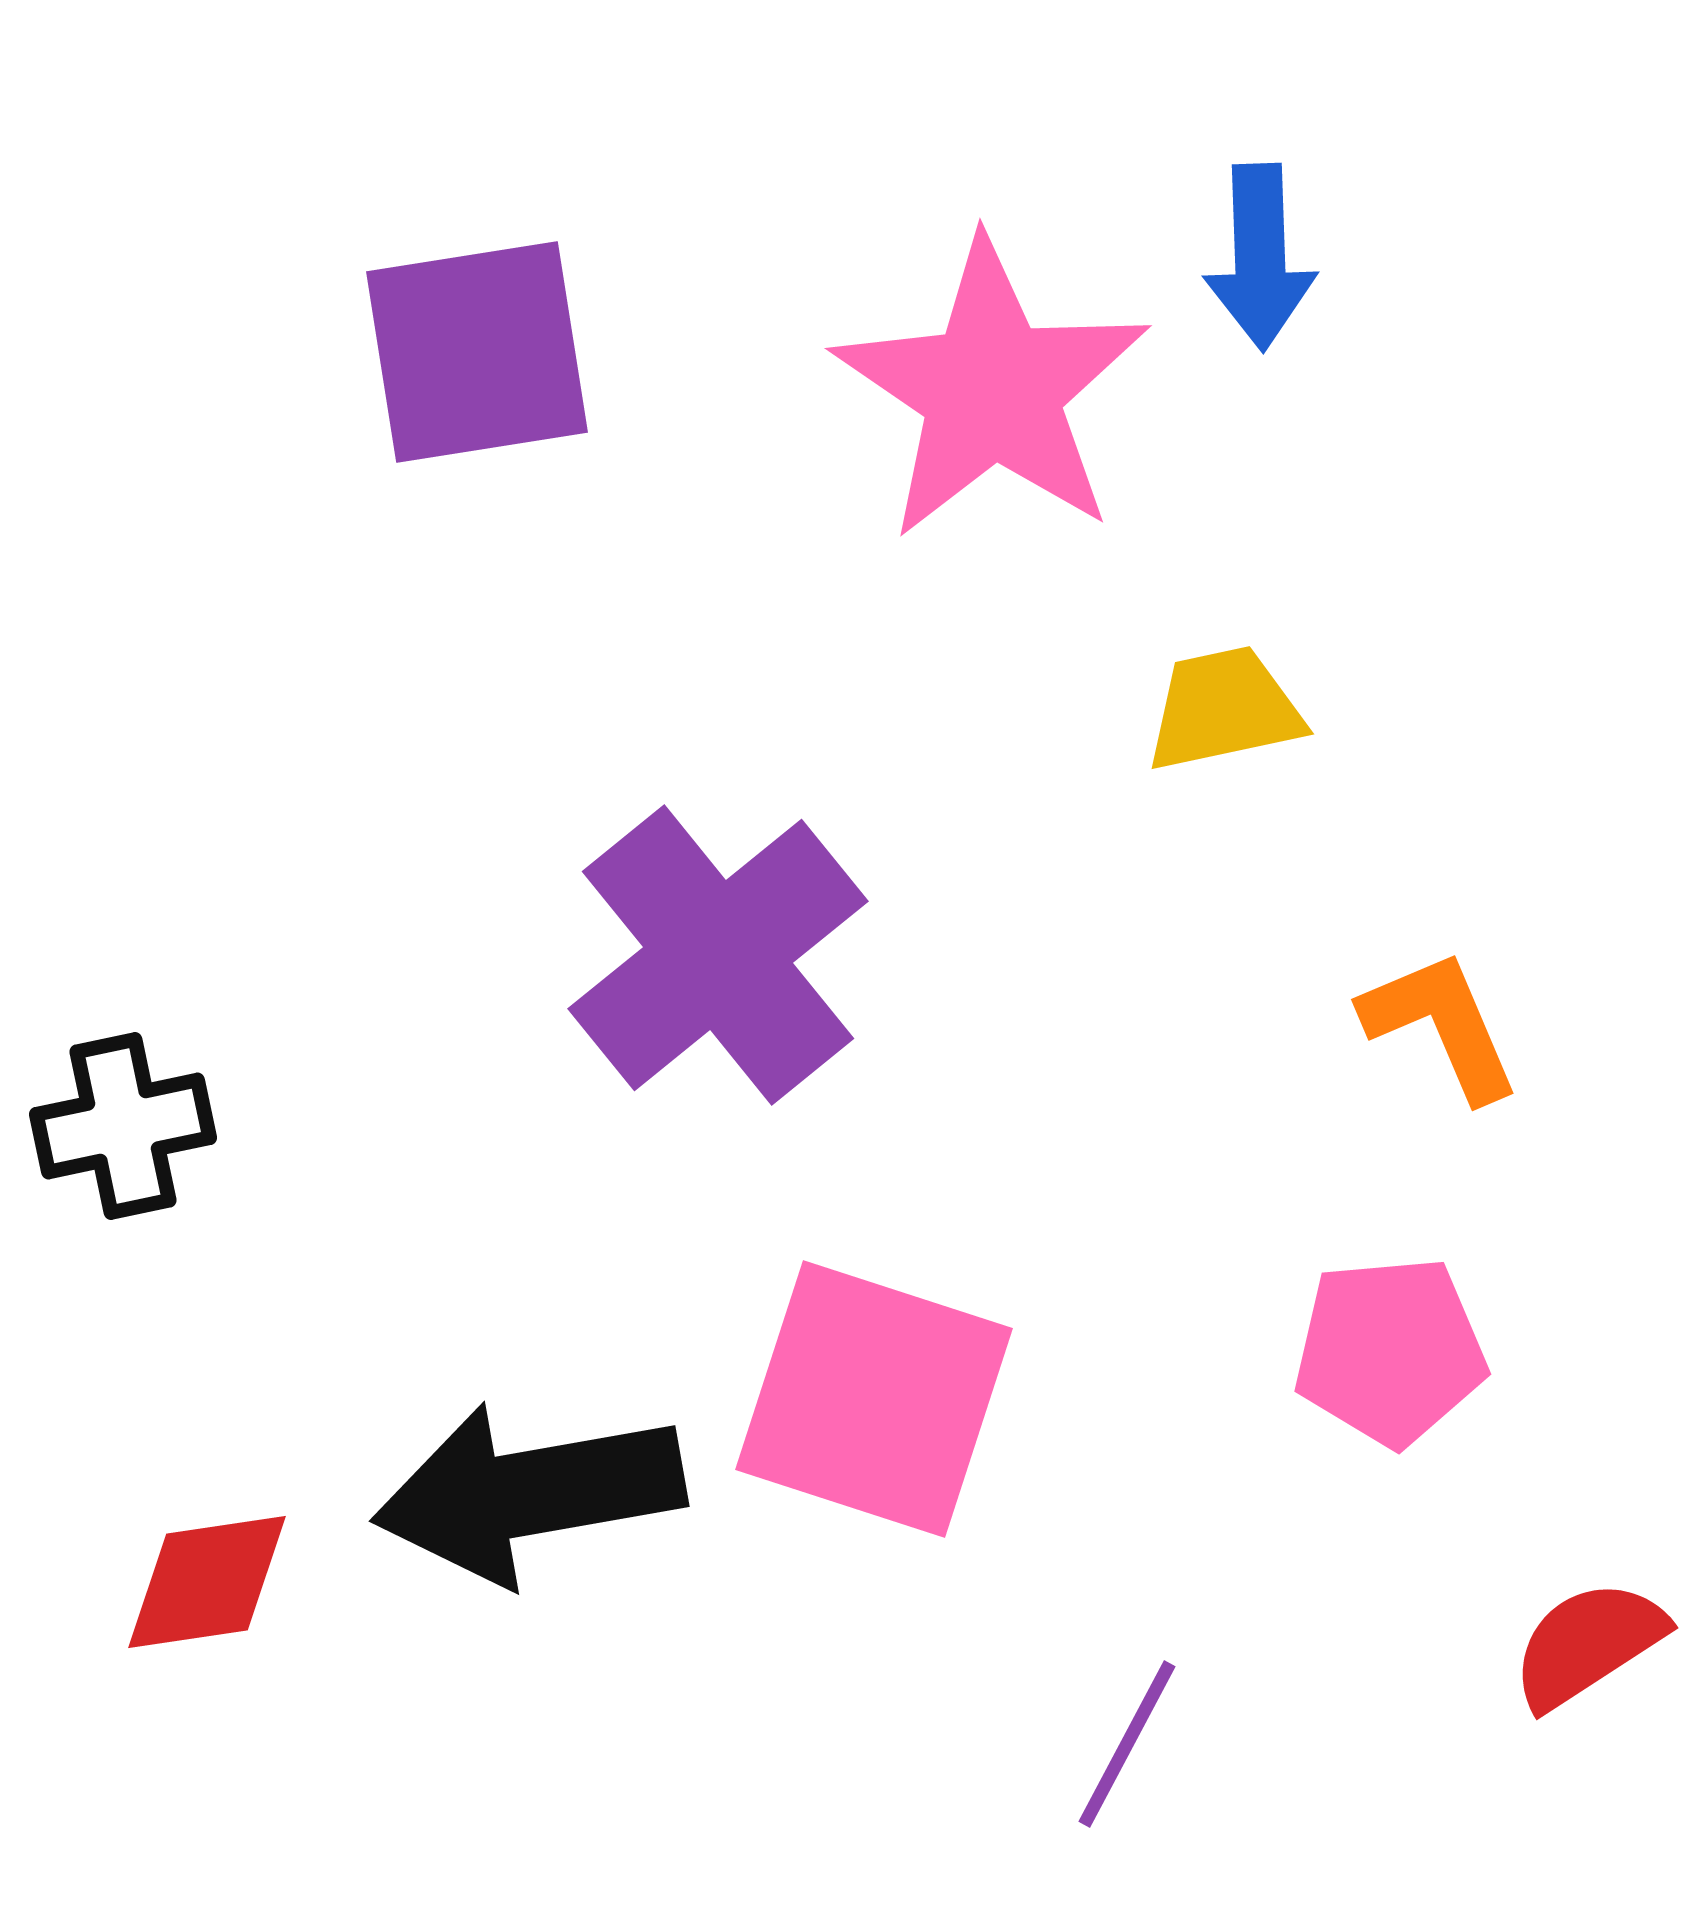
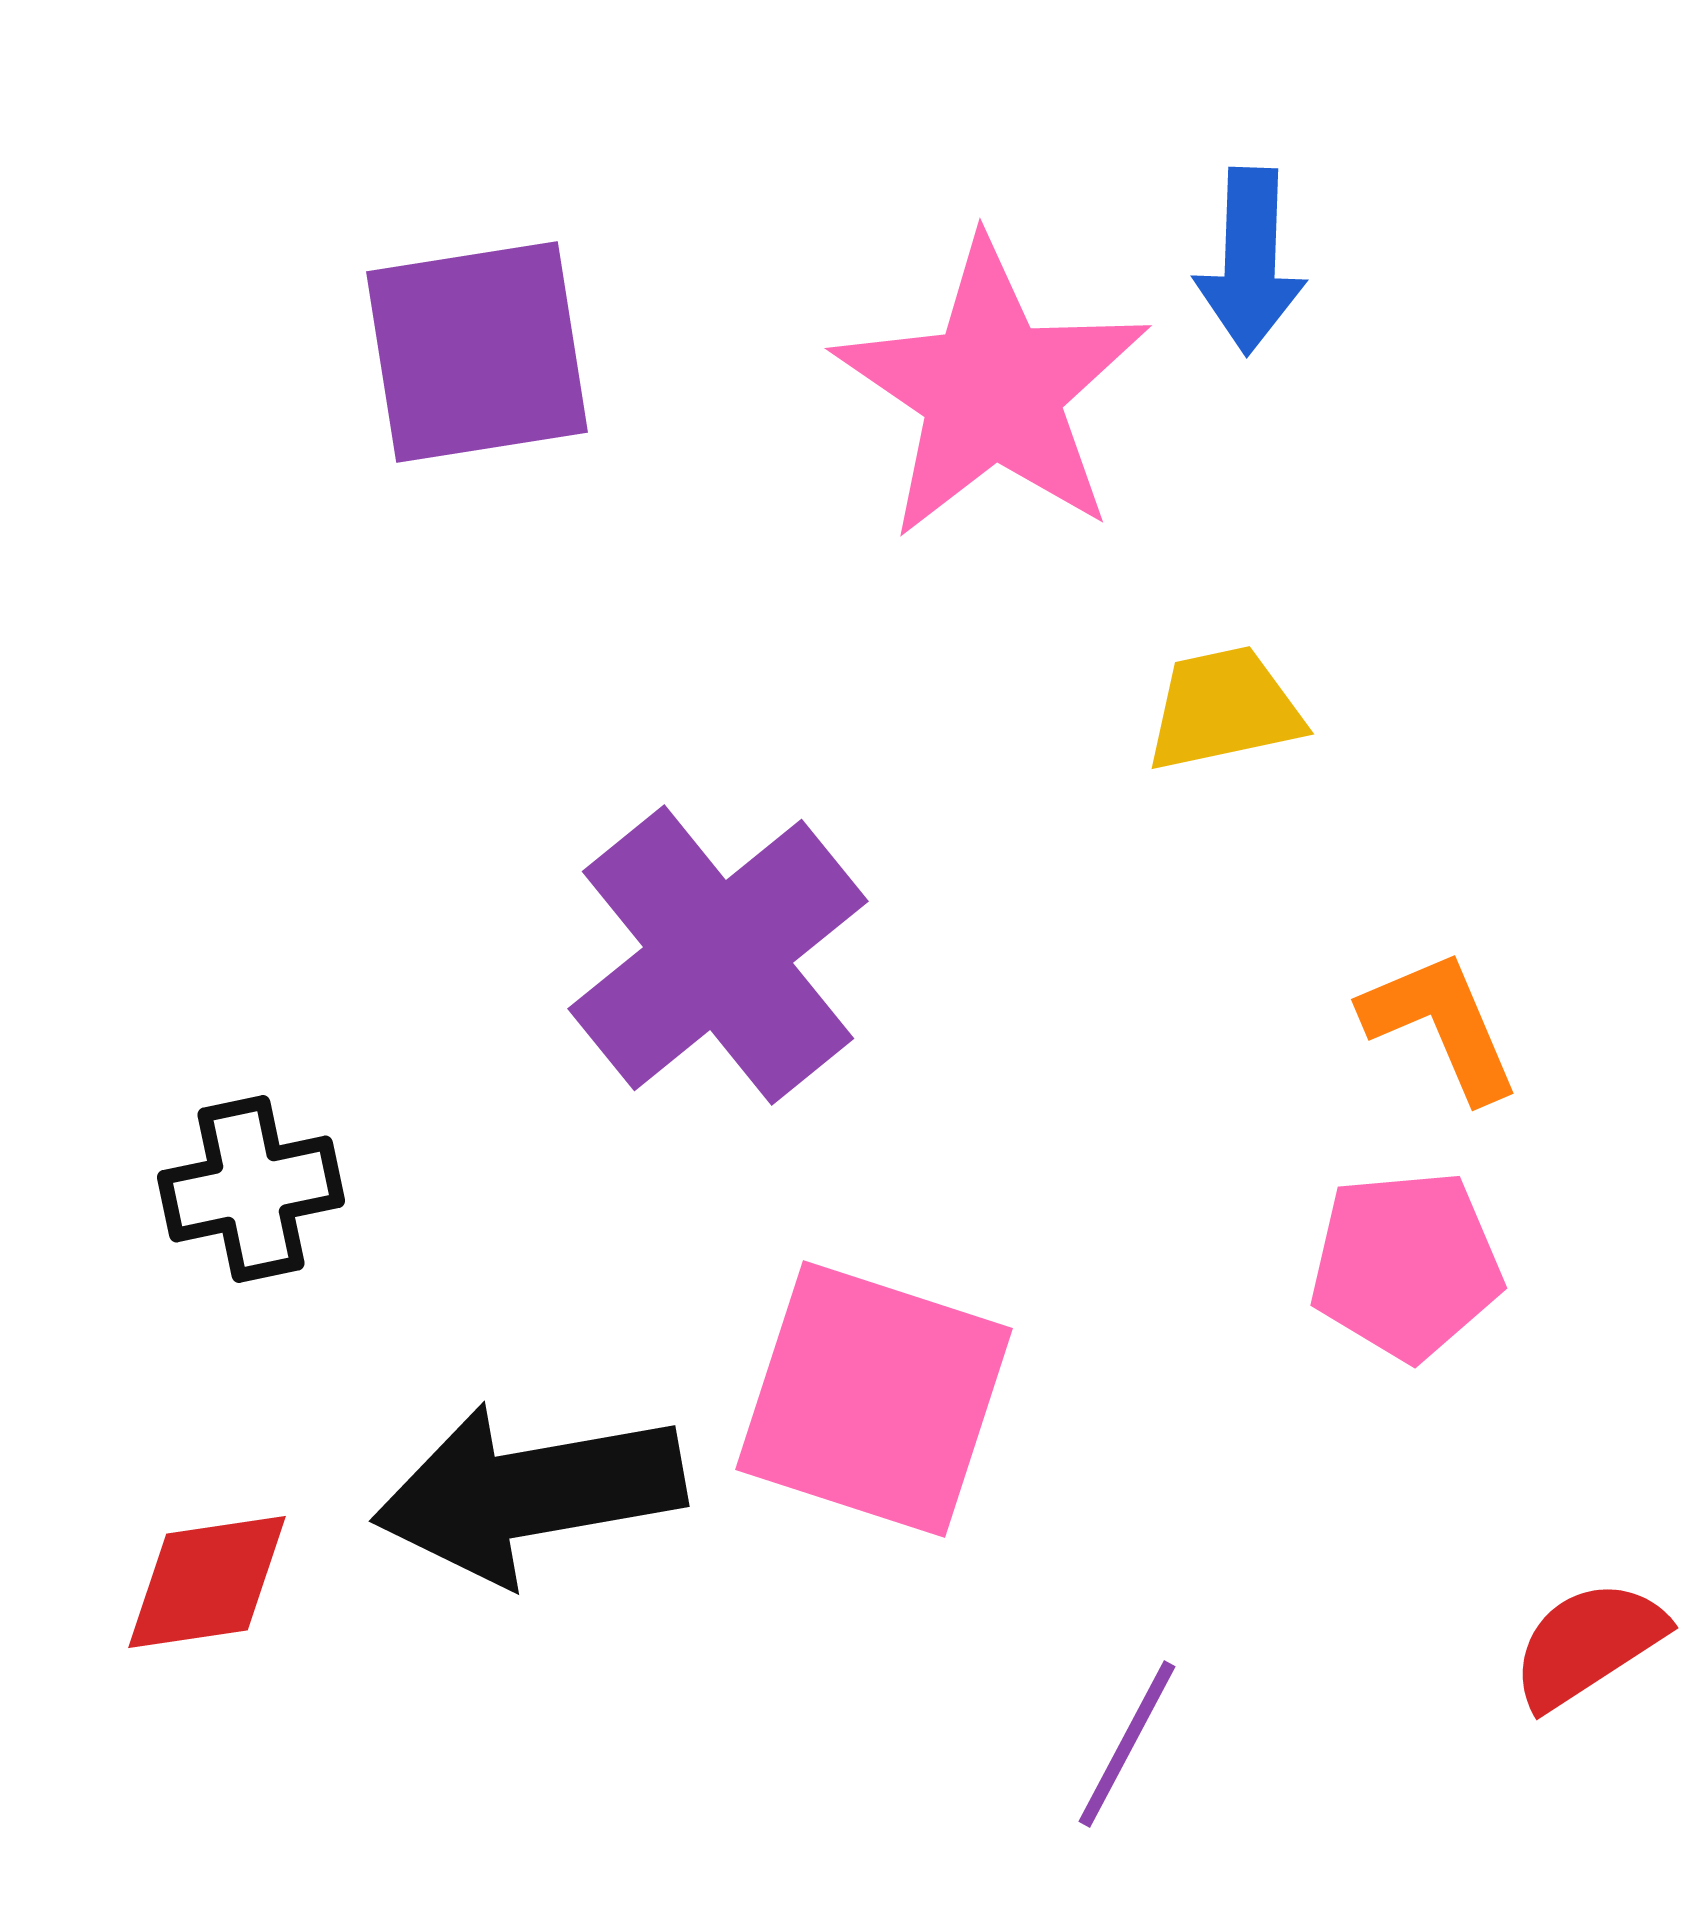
blue arrow: moved 10 px left, 4 px down; rotated 4 degrees clockwise
black cross: moved 128 px right, 63 px down
pink pentagon: moved 16 px right, 86 px up
